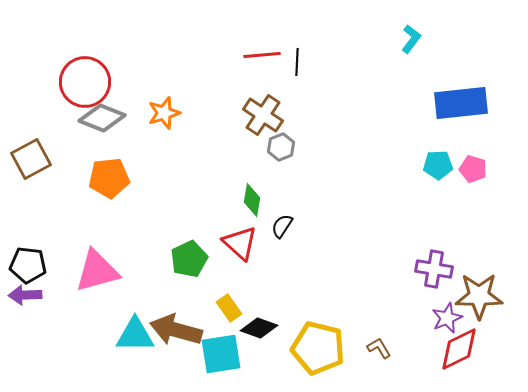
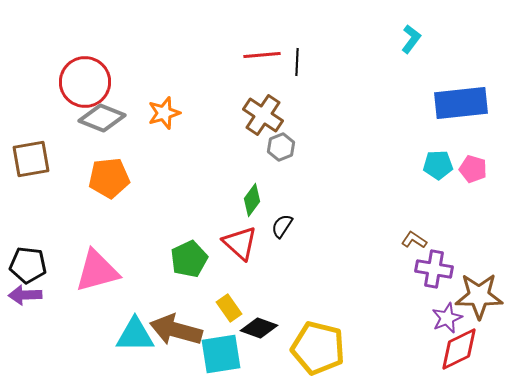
brown square: rotated 18 degrees clockwise
green diamond: rotated 28 degrees clockwise
brown L-shape: moved 35 px right, 108 px up; rotated 25 degrees counterclockwise
